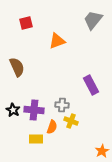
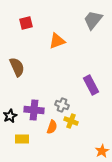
gray cross: rotated 16 degrees clockwise
black star: moved 3 px left, 6 px down; rotated 16 degrees clockwise
yellow rectangle: moved 14 px left
